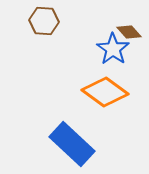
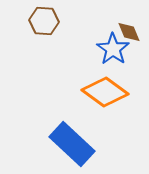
brown diamond: rotated 20 degrees clockwise
